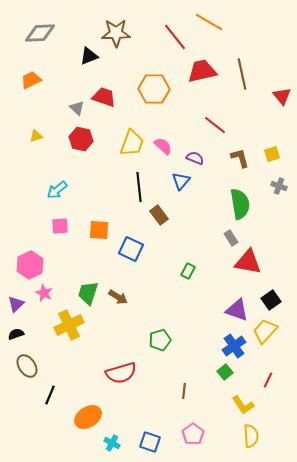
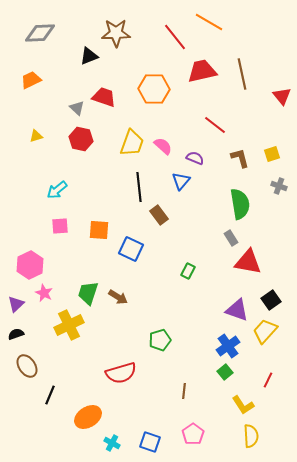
blue cross at (234, 346): moved 6 px left
